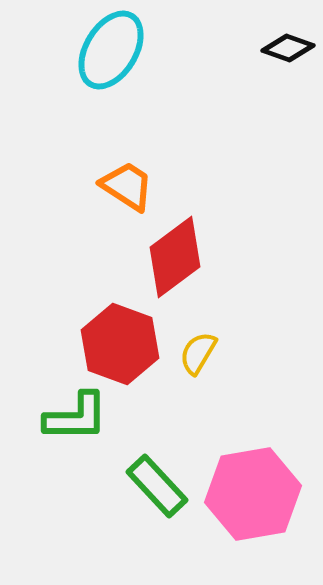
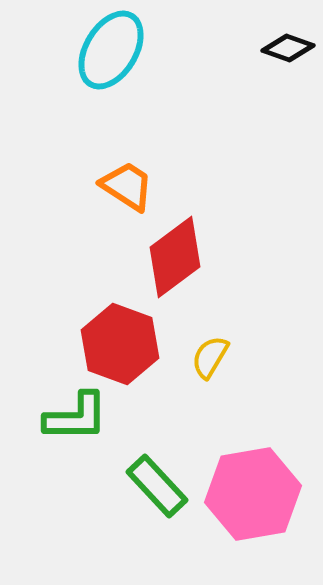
yellow semicircle: moved 12 px right, 4 px down
